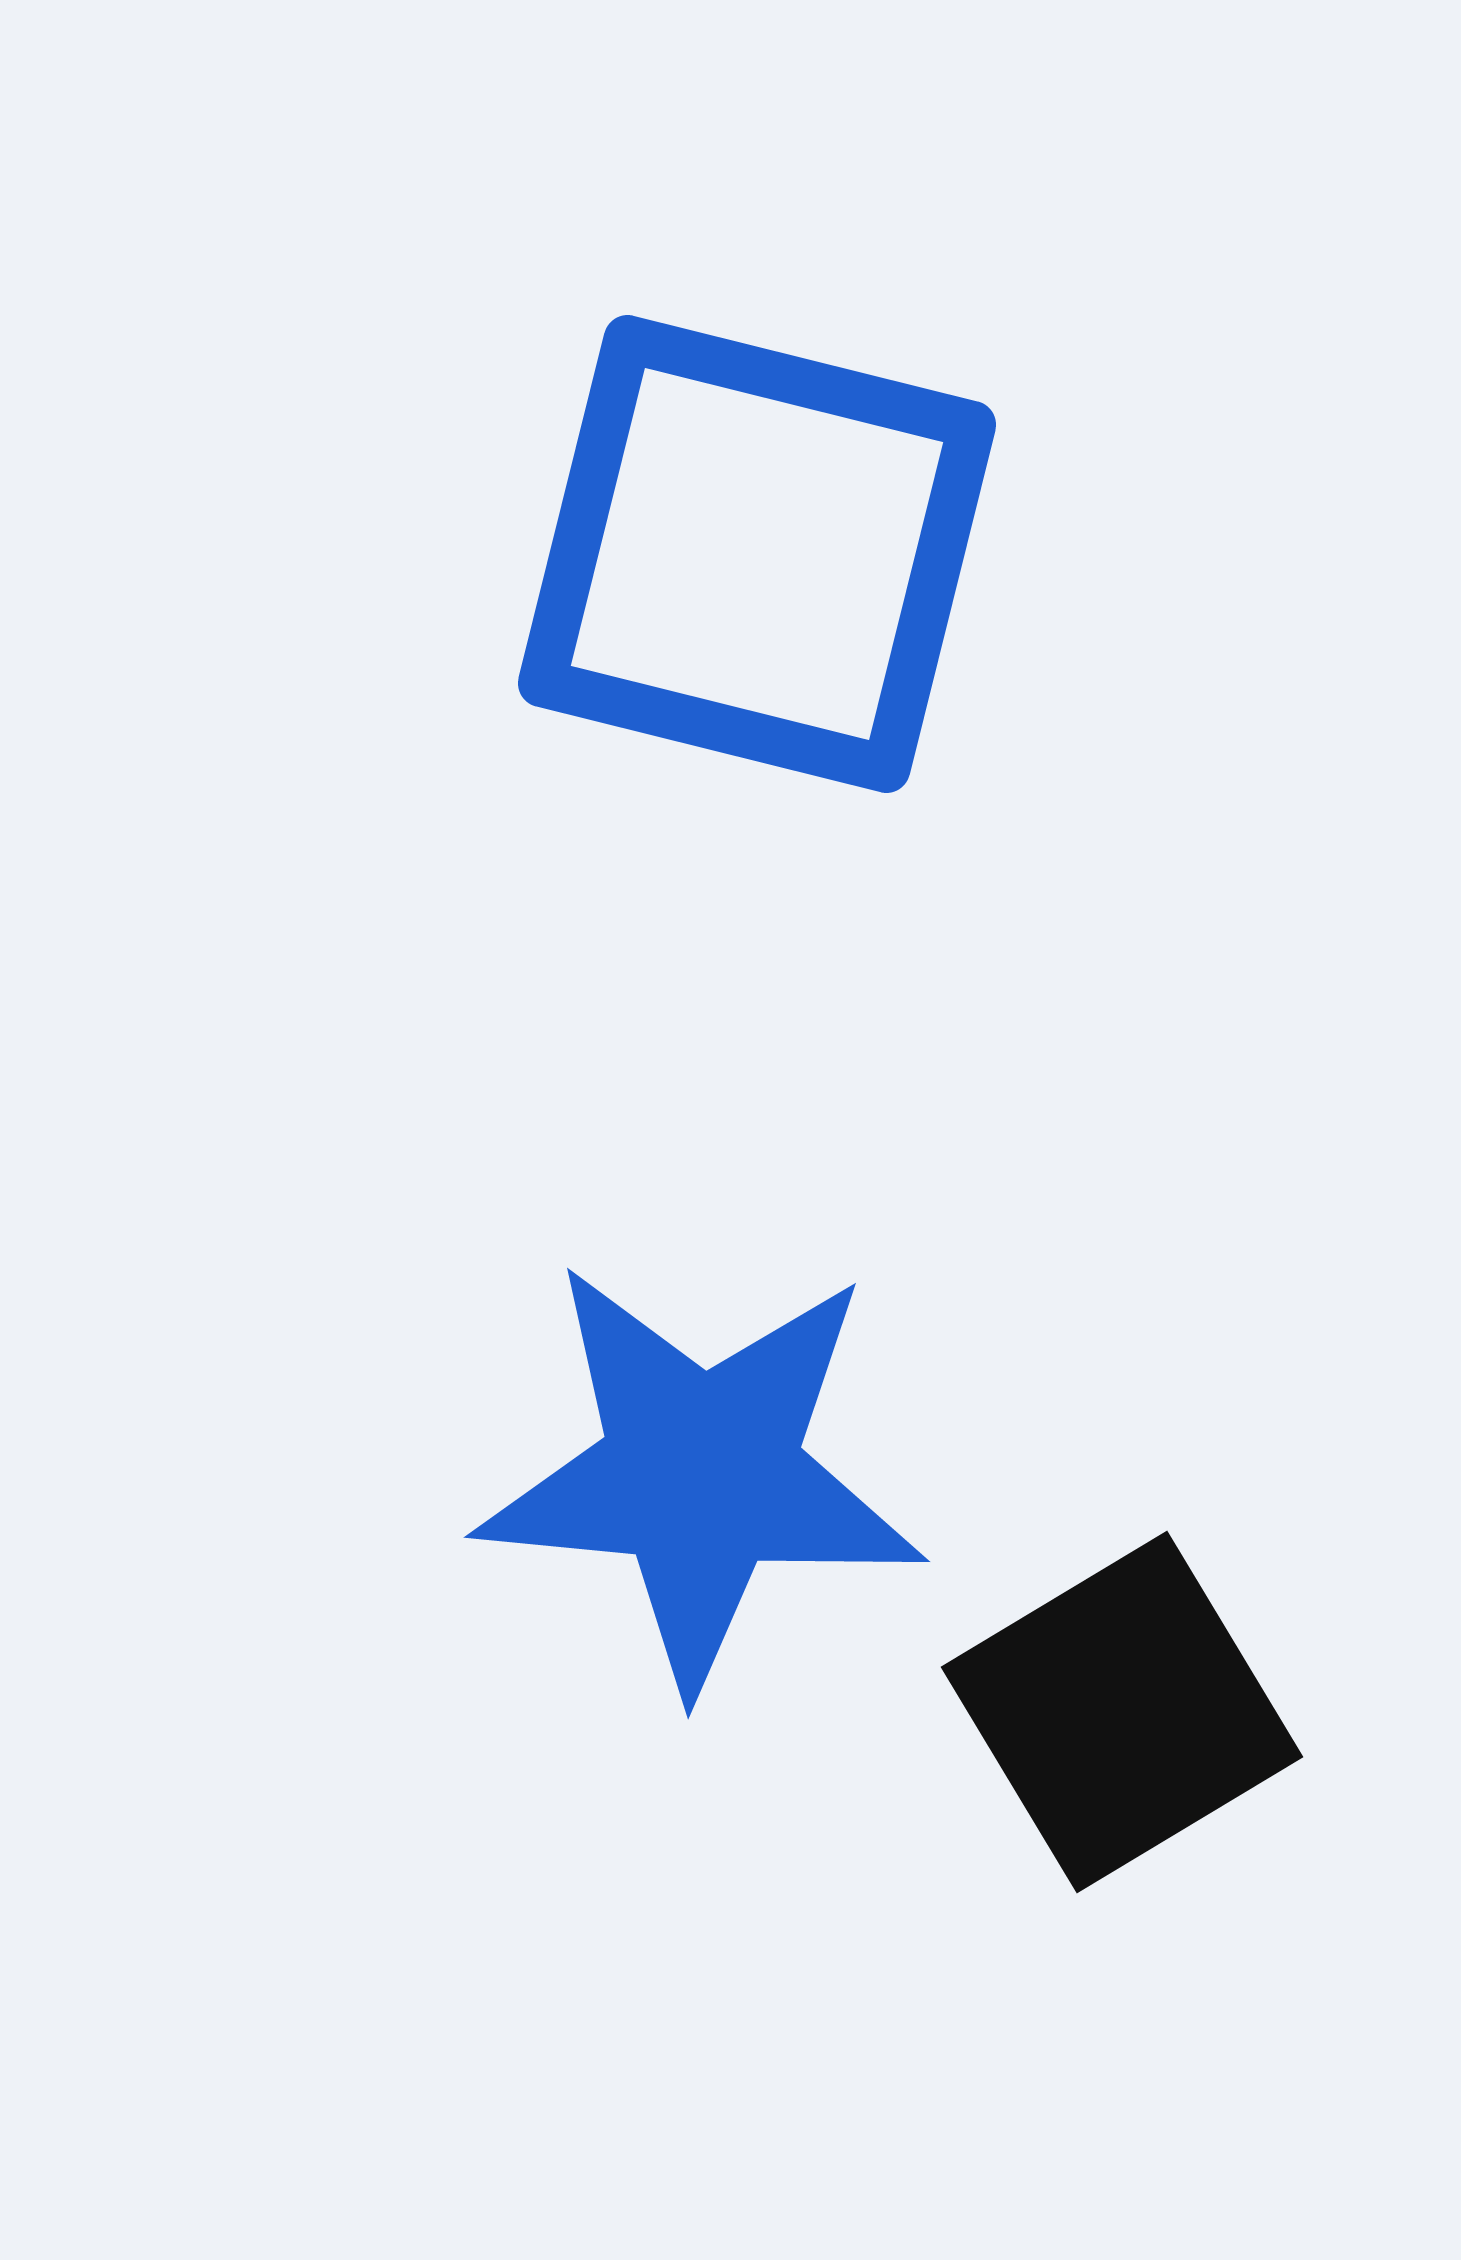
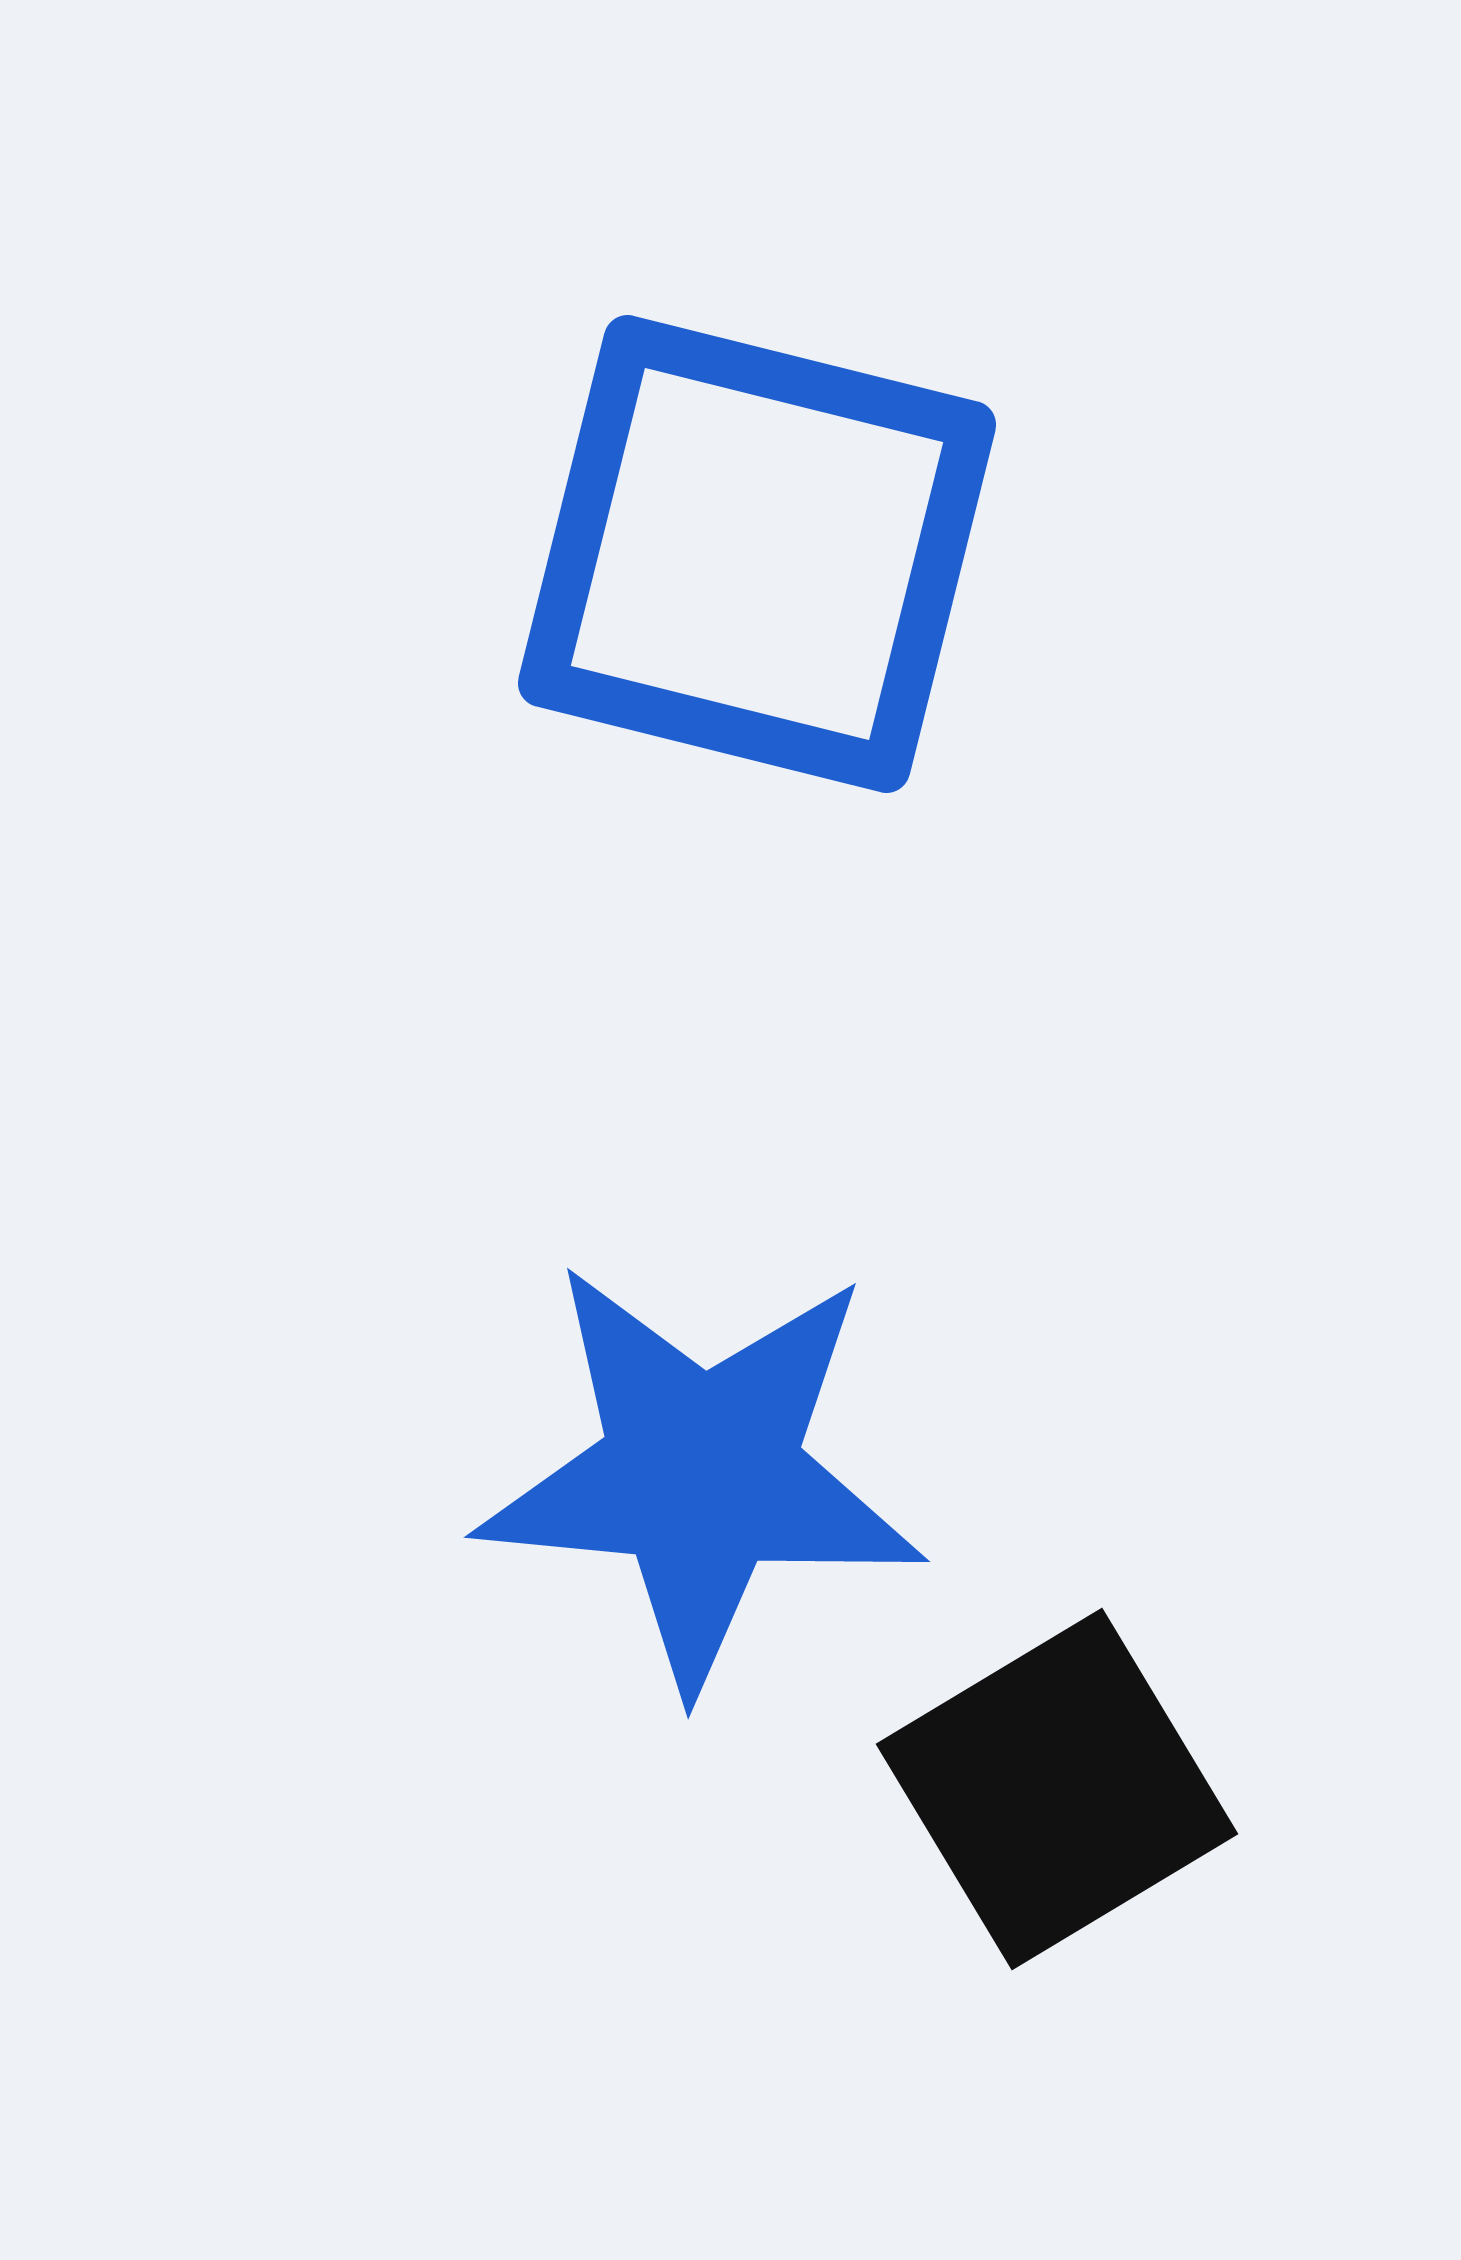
black square: moved 65 px left, 77 px down
